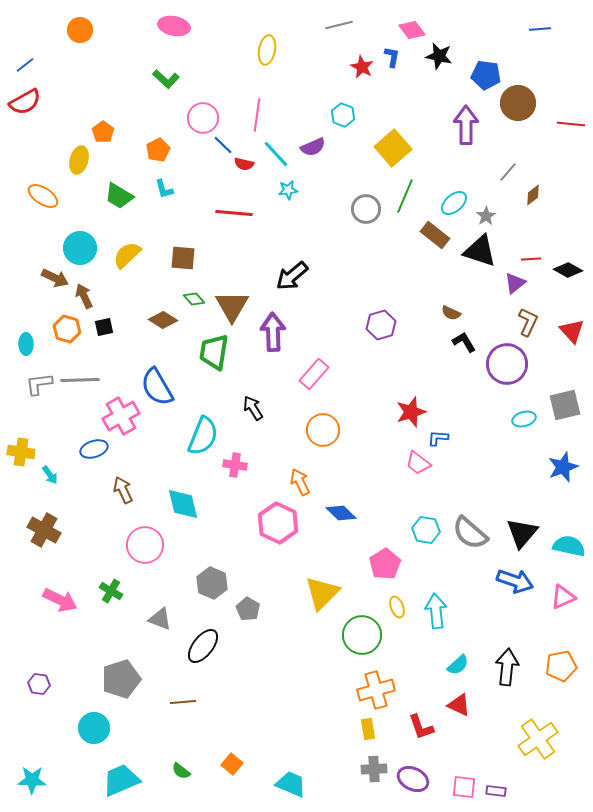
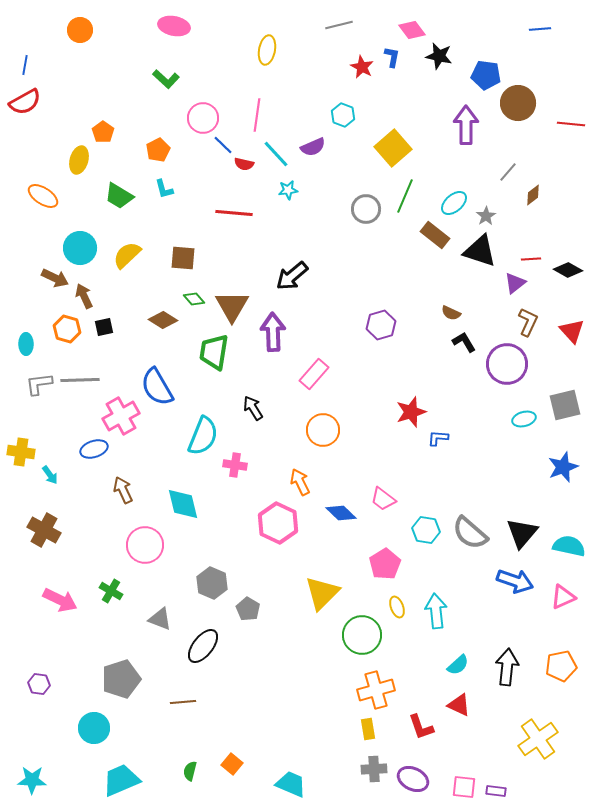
blue line at (25, 65): rotated 42 degrees counterclockwise
pink trapezoid at (418, 463): moved 35 px left, 36 px down
green semicircle at (181, 771): moved 9 px right; rotated 66 degrees clockwise
